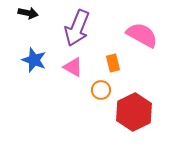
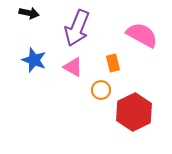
black arrow: moved 1 px right
